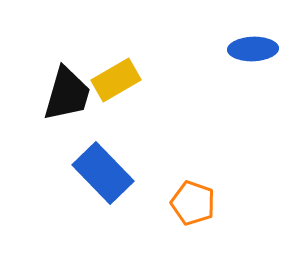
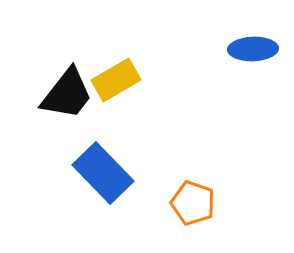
black trapezoid: rotated 22 degrees clockwise
